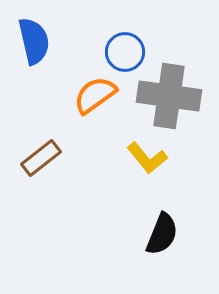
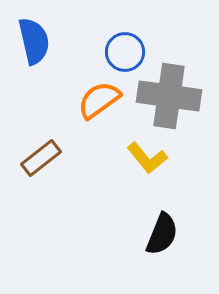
orange semicircle: moved 4 px right, 5 px down
